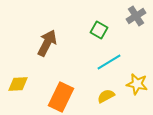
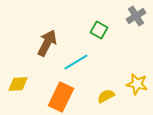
cyan line: moved 33 px left
